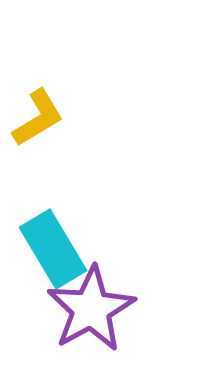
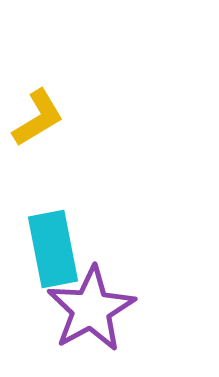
cyan rectangle: rotated 20 degrees clockwise
